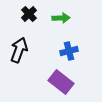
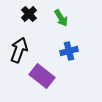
green arrow: rotated 60 degrees clockwise
purple rectangle: moved 19 px left, 6 px up
